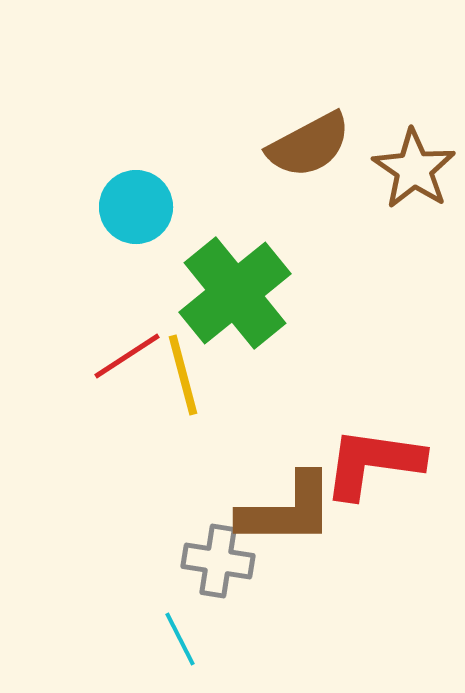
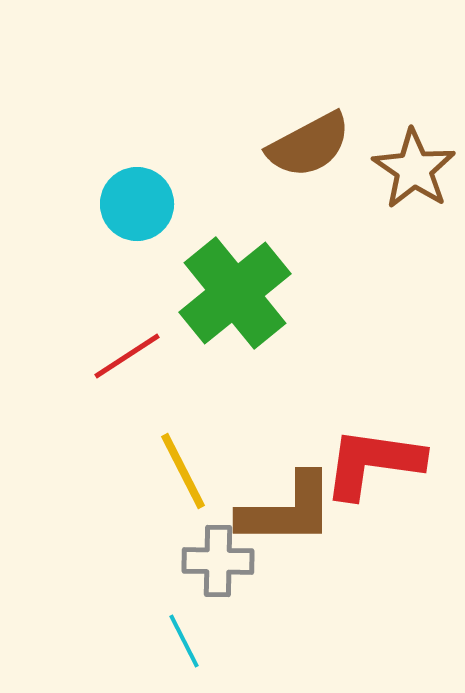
cyan circle: moved 1 px right, 3 px up
yellow line: moved 96 px down; rotated 12 degrees counterclockwise
gray cross: rotated 8 degrees counterclockwise
cyan line: moved 4 px right, 2 px down
